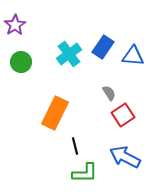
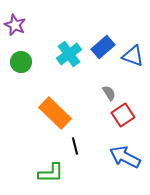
purple star: rotated 15 degrees counterclockwise
blue rectangle: rotated 15 degrees clockwise
blue triangle: rotated 15 degrees clockwise
orange rectangle: rotated 72 degrees counterclockwise
green L-shape: moved 34 px left
